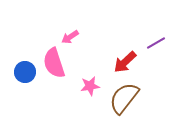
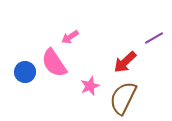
purple line: moved 2 px left, 5 px up
pink semicircle: rotated 16 degrees counterclockwise
pink star: rotated 12 degrees counterclockwise
brown semicircle: moved 1 px left; rotated 12 degrees counterclockwise
